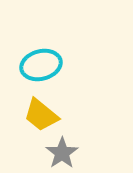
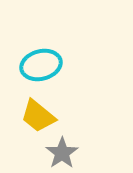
yellow trapezoid: moved 3 px left, 1 px down
